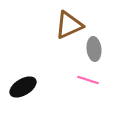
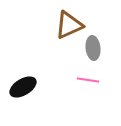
gray ellipse: moved 1 px left, 1 px up
pink line: rotated 10 degrees counterclockwise
